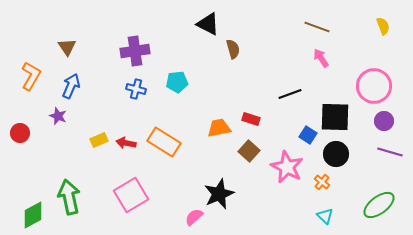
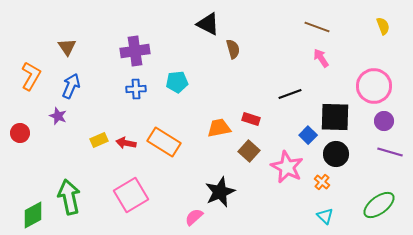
blue cross: rotated 18 degrees counterclockwise
blue square: rotated 12 degrees clockwise
black star: moved 1 px right, 2 px up
